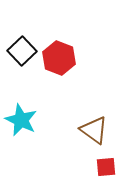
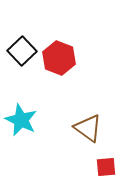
brown triangle: moved 6 px left, 2 px up
